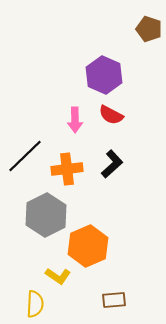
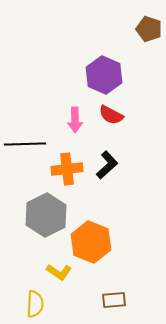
black line: moved 12 px up; rotated 42 degrees clockwise
black L-shape: moved 5 px left, 1 px down
orange hexagon: moved 3 px right, 4 px up; rotated 15 degrees counterclockwise
yellow L-shape: moved 1 px right, 4 px up
